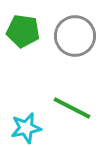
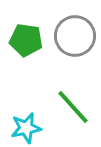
green pentagon: moved 3 px right, 9 px down
green line: moved 1 px right, 1 px up; rotated 21 degrees clockwise
